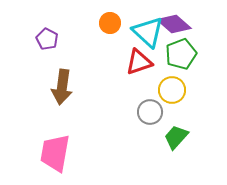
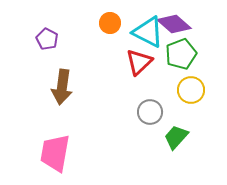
cyan triangle: rotated 16 degrees counterclockwise
red triangle: rotated 24 degrees counterclockwise
yellow circle: moved 19 px right
